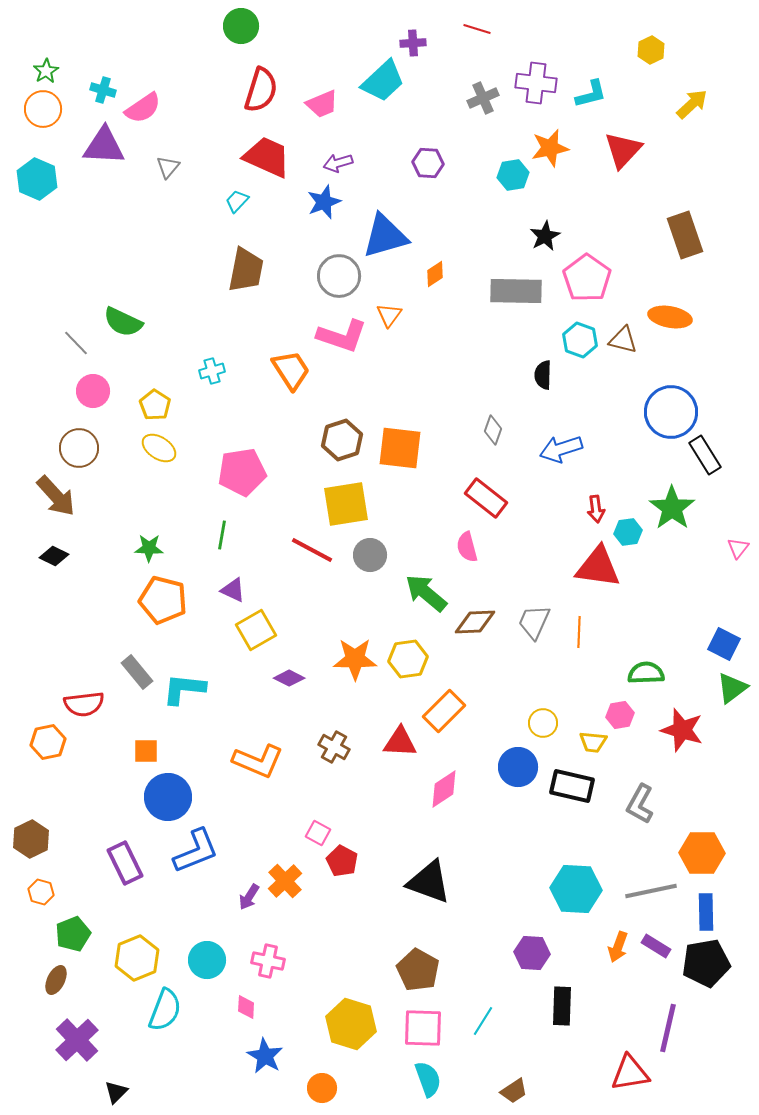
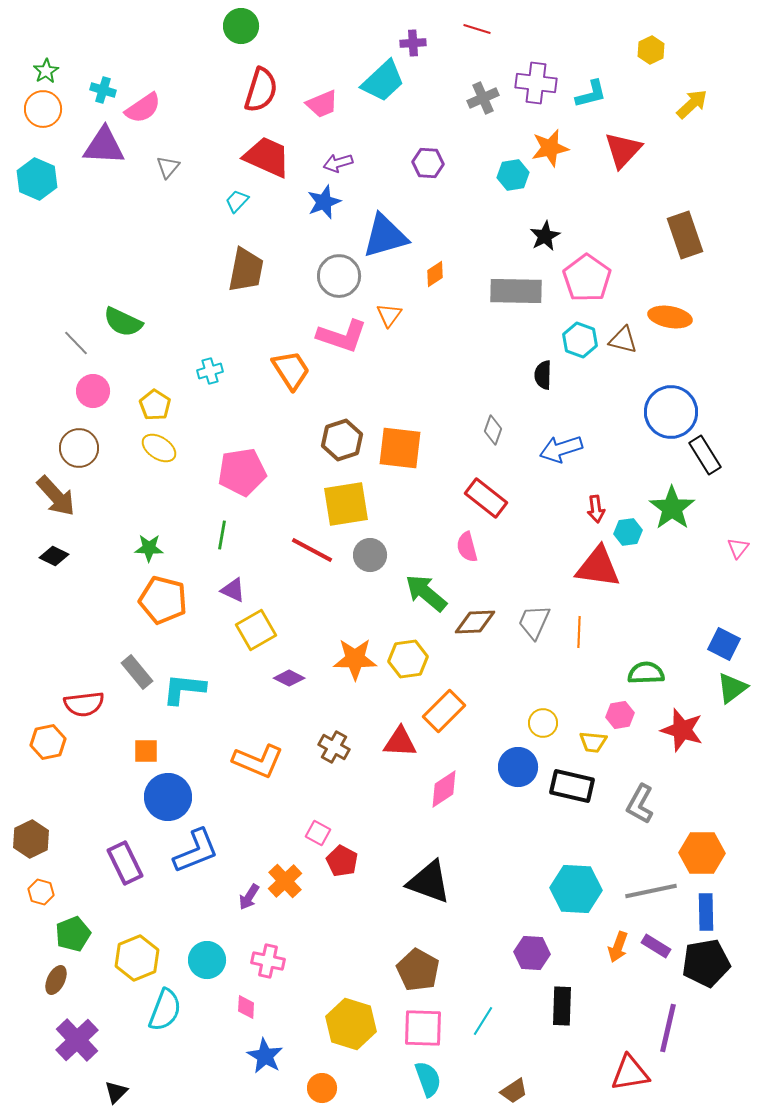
cyan cross at (212, 371): moved 2 px left
